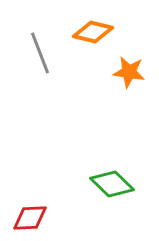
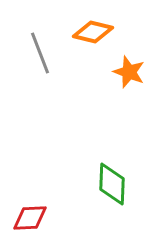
orange star: rotated 12 degrees clockwise
green diamond: rotated 48 degrees clockwise
